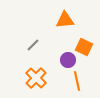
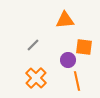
orange square: rotated 18 degrees counterclockwise
